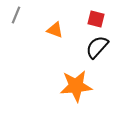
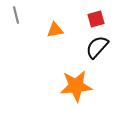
gray line: rotated 36 degrees counterclockwise
red square: rotated 30 degrees counterclockwise
orange triangle: rotated 30 degrees counterclockwise
